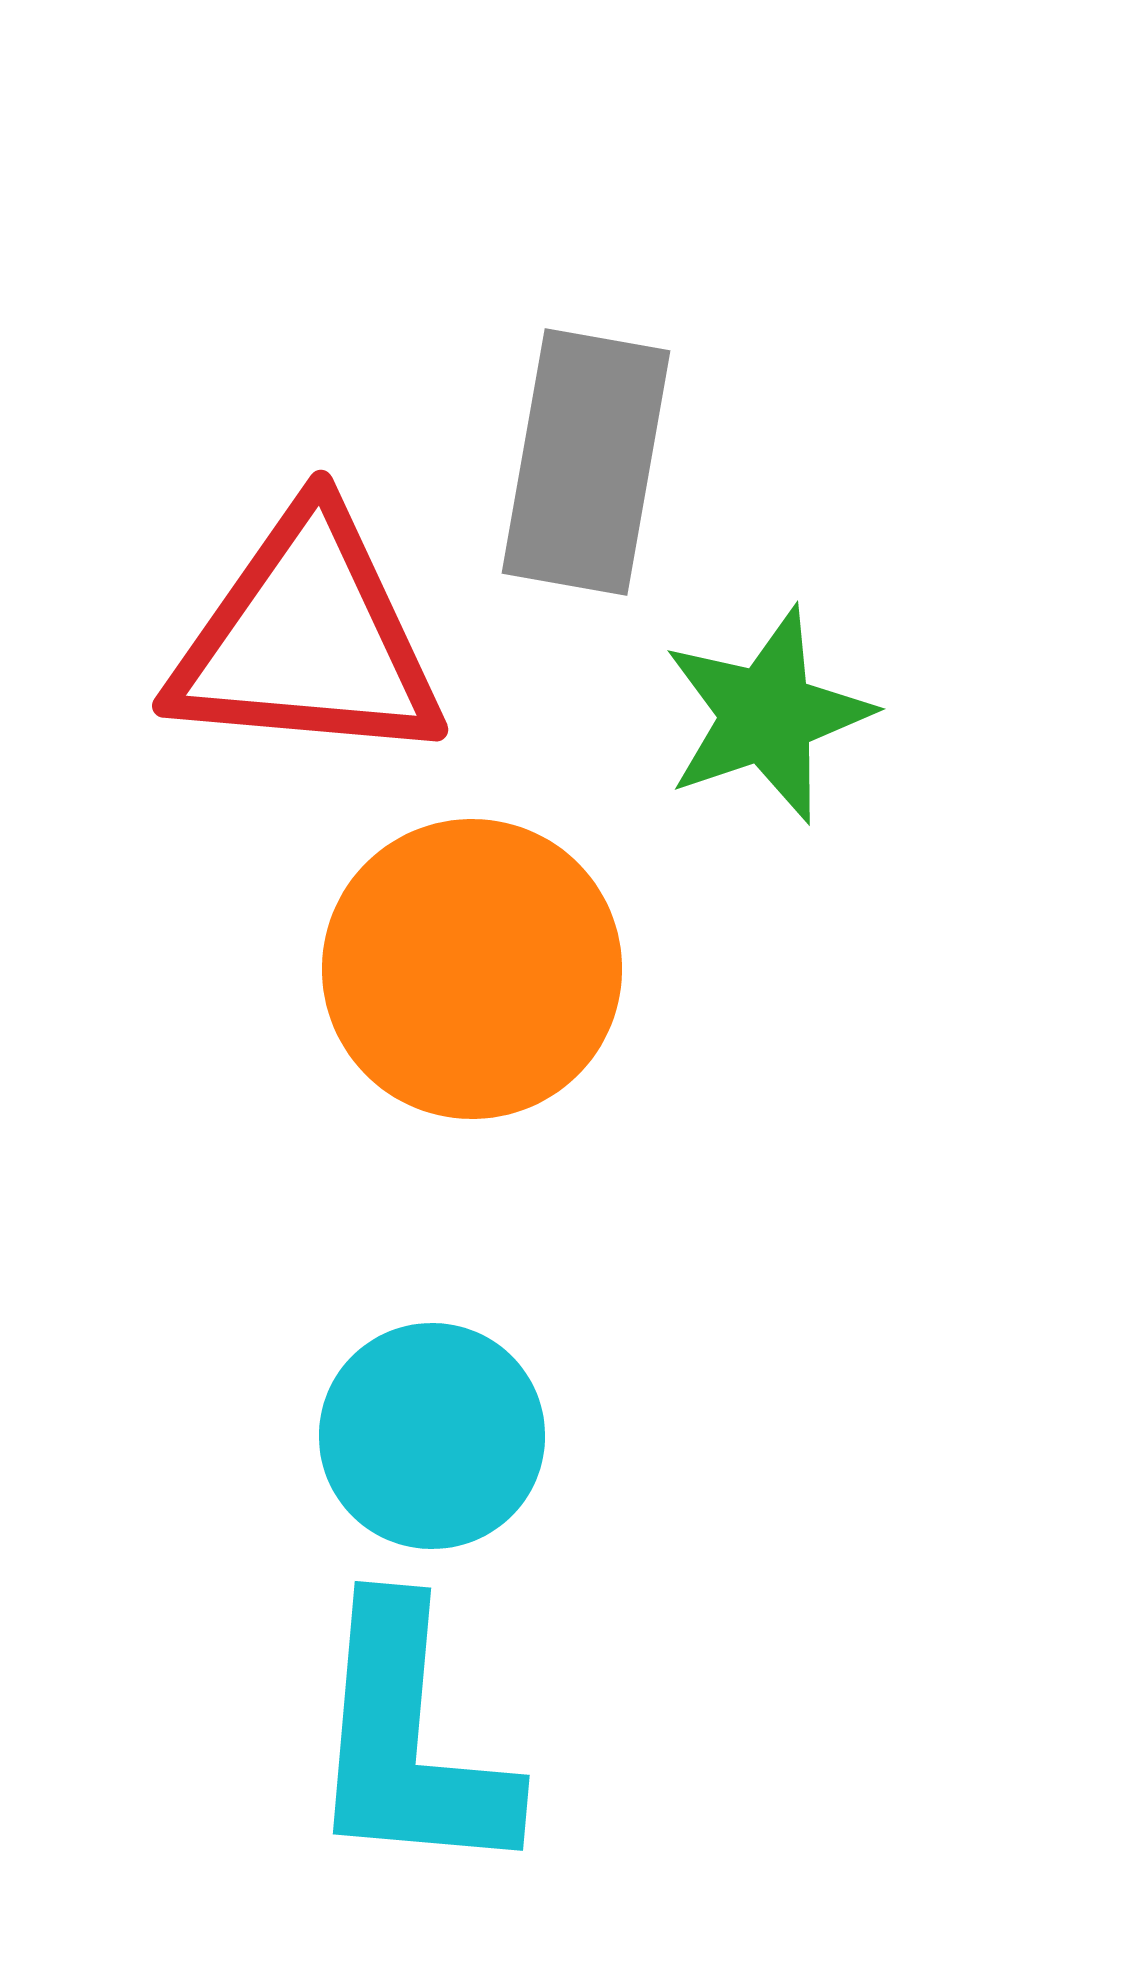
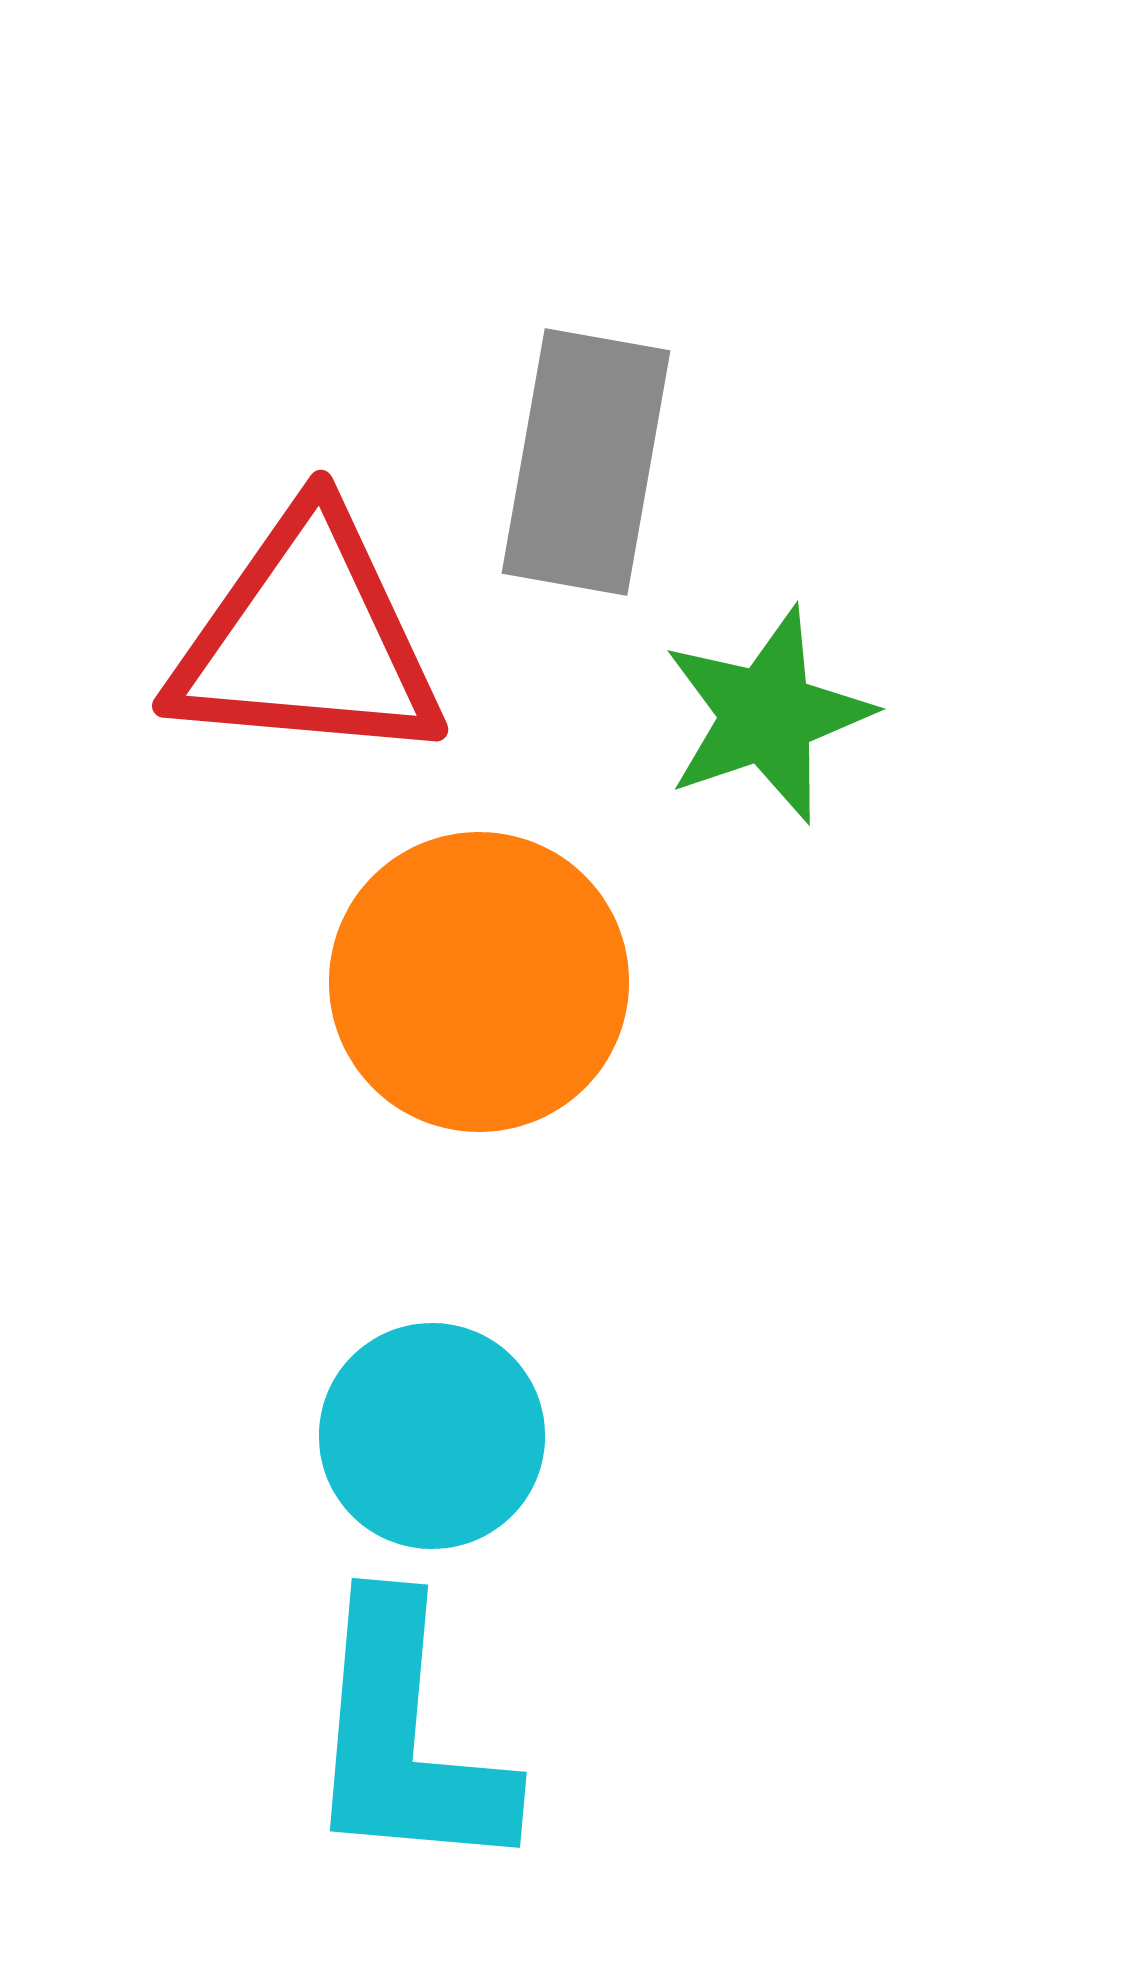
orange circle: moved 7 px right, 13 px down
cyan L-shape: moved 3 px left, 3 px up
